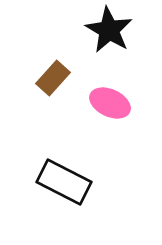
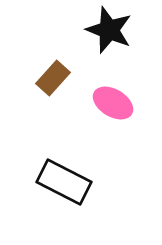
black star: rotated 9 degrees counterclockwise
pink ellipse: moved 3 px right; rotated 6 degrees clockwise
